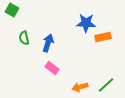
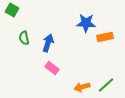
orange rectangle: moved 2 px right
orange arrow: moved 2 px right
